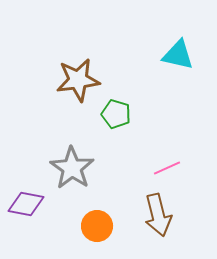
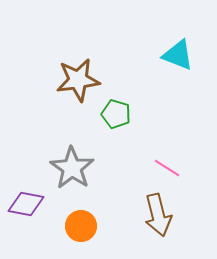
cyan triangle: rotated 8 degrees clockwise
pink line: rotated 56 degrees clockwise
orange circle: moved 16 px left
